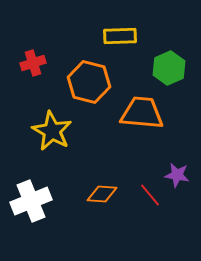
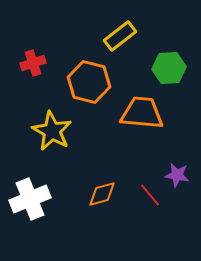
yellow rectangle: rotated 36 degrees counterclockwise
green hexagon: rotated 20 degrees clockwise
orange diamond: rotated 20 degrees counterclockwise
white cross: moved 1 px left, 2 px up
